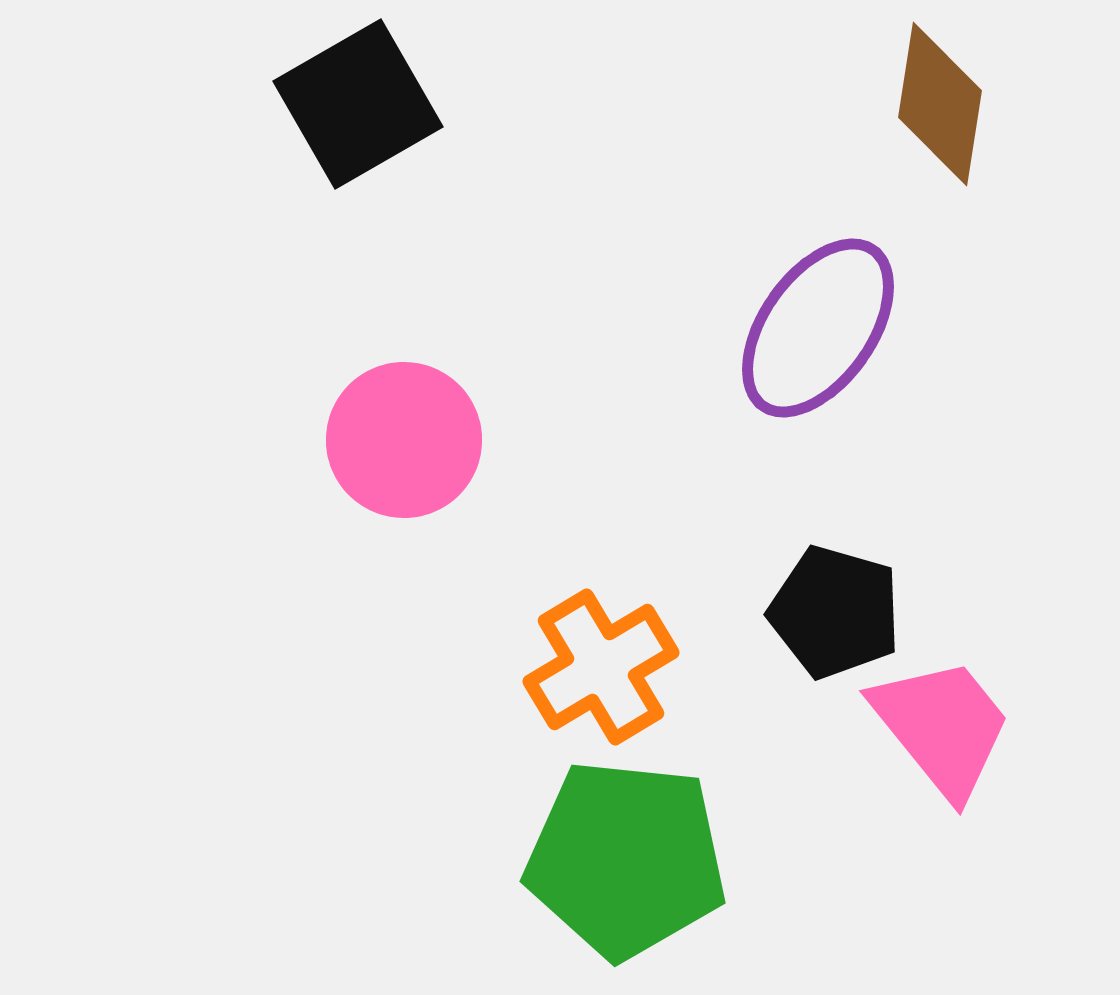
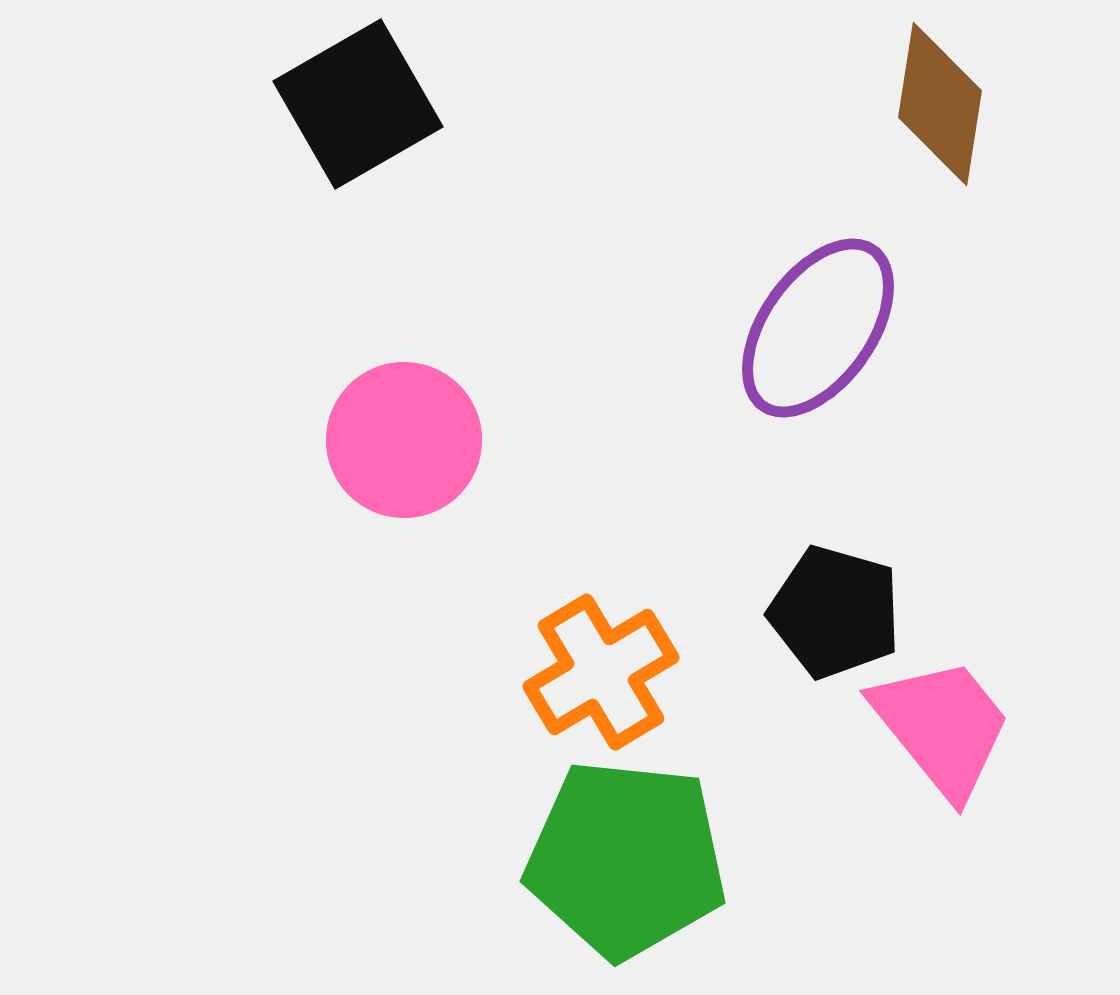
orange cross: moved 5 px down
